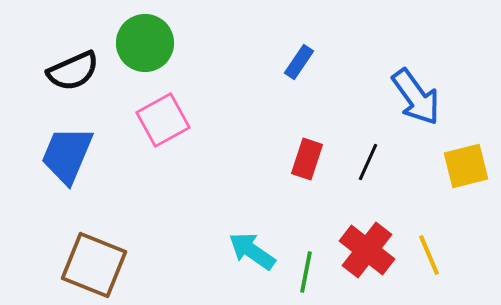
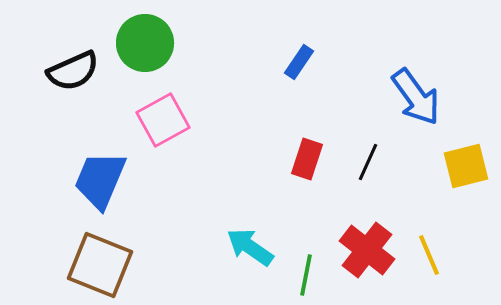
blue trapezoid: moved 33 px right, 25 px down
cyan arrow: moved 2 px left, 4 px up
brown square: moved 6 px right
green line: moved 3 px down
